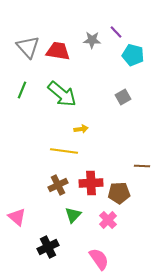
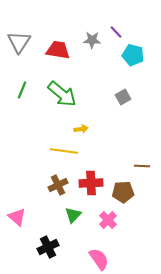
gray triangle: moved 9 px left, 5 px up; rotated 15 degrees clockwise
red trapezoid: moved 1 px up
brown pentagon: moved 4 px right, 1 px up
